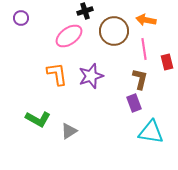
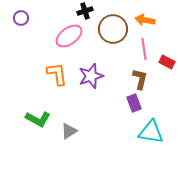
orange arrow: moved 1 px left
brown circle: moved 1 px left, 2 px up
red rectangle: rotated 49 degrees counterclockwise
